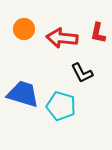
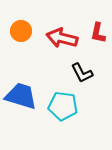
orange circle: moved 3 px left, 2 px down
red arrow: rotated 8 degrees clockwise
blue trapezoid: moved 2 px left, 2 px down
cyan pentagon: moved 2 px right; rotated 8 degrees counterclockwise
